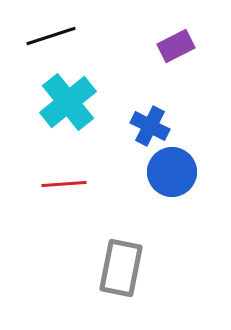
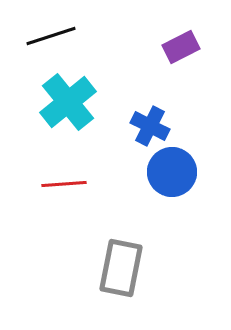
purple rectangle: moved 5 px right, 1 px down
